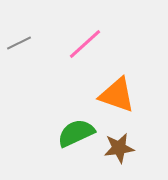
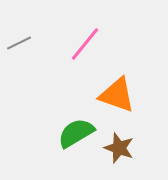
pink line: rotated 9 degrees counterclockwise
green semicircle: rotated 6 degrees counterclockwise
brown star: rotated 28 degrees clockwise
